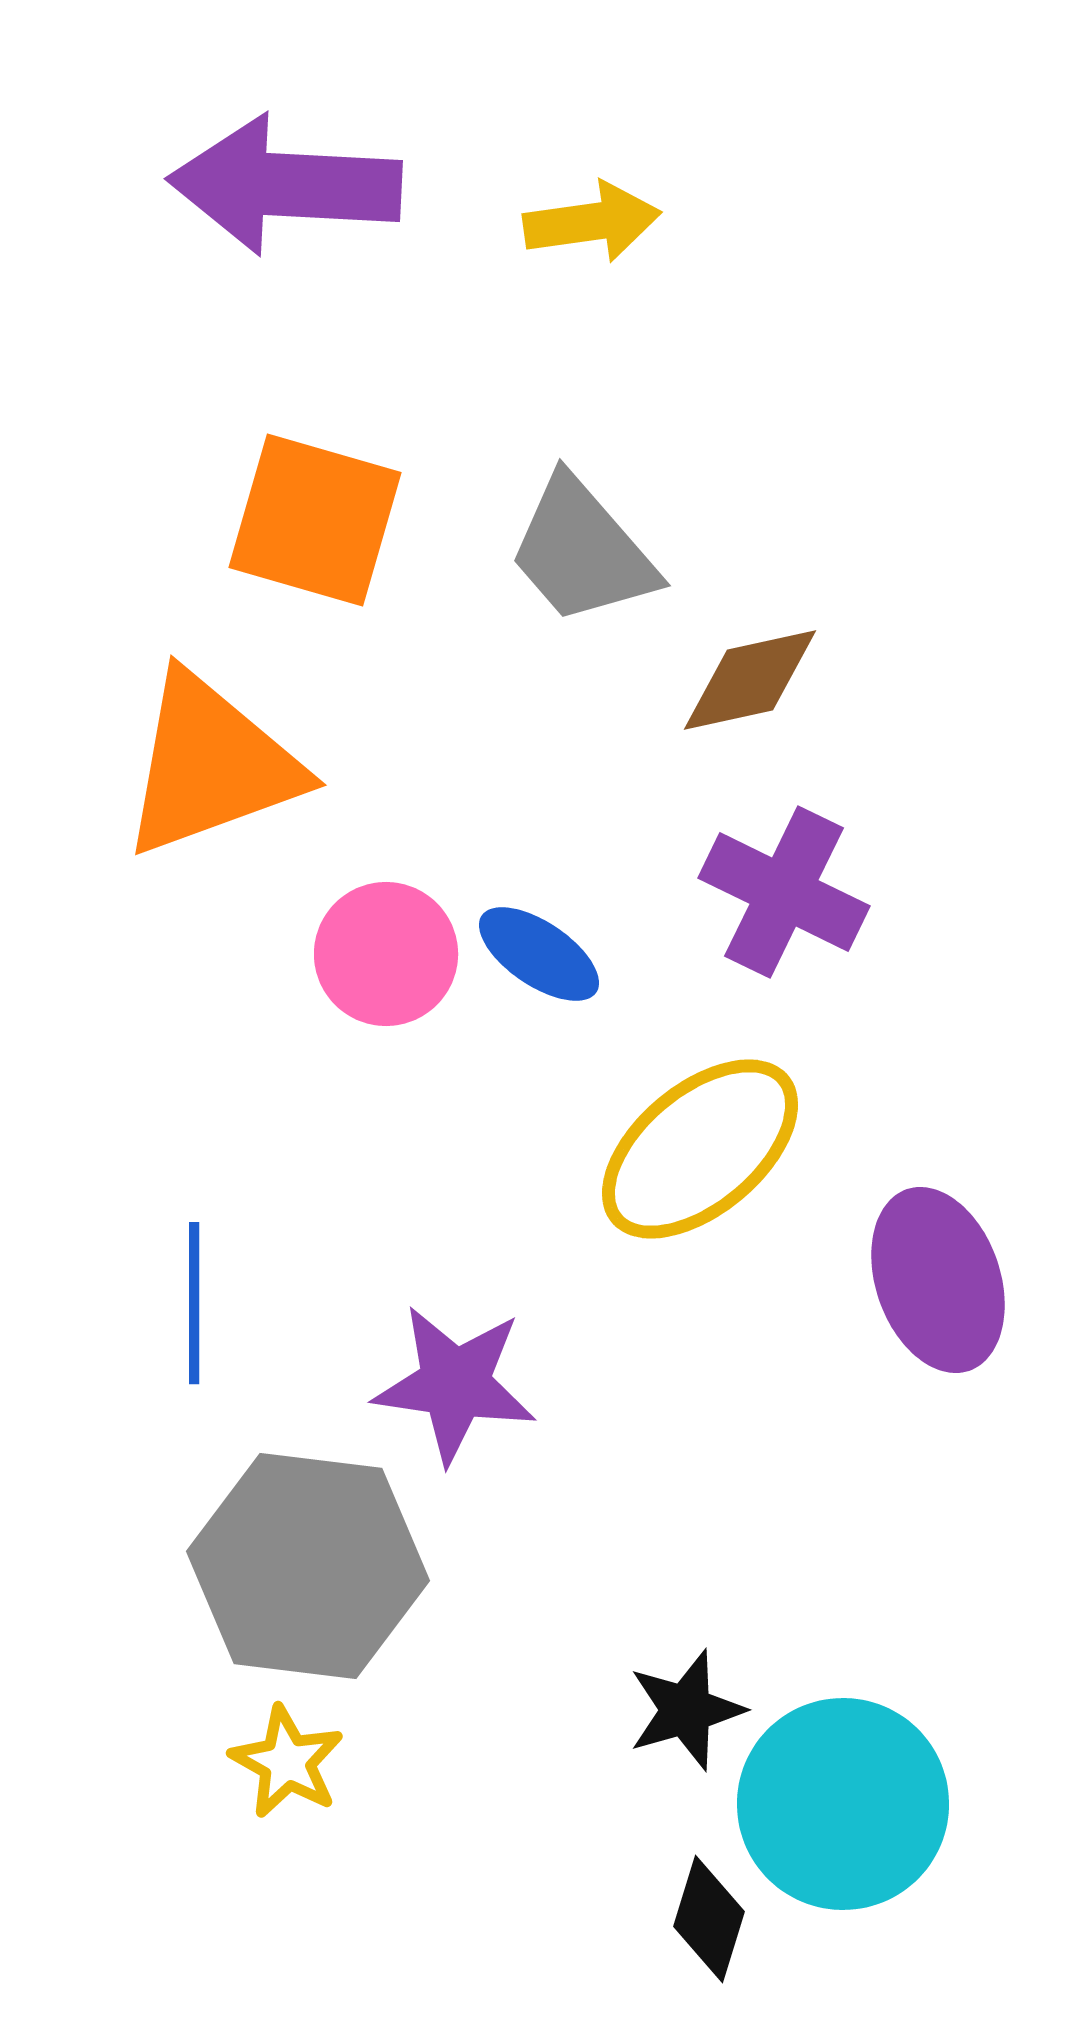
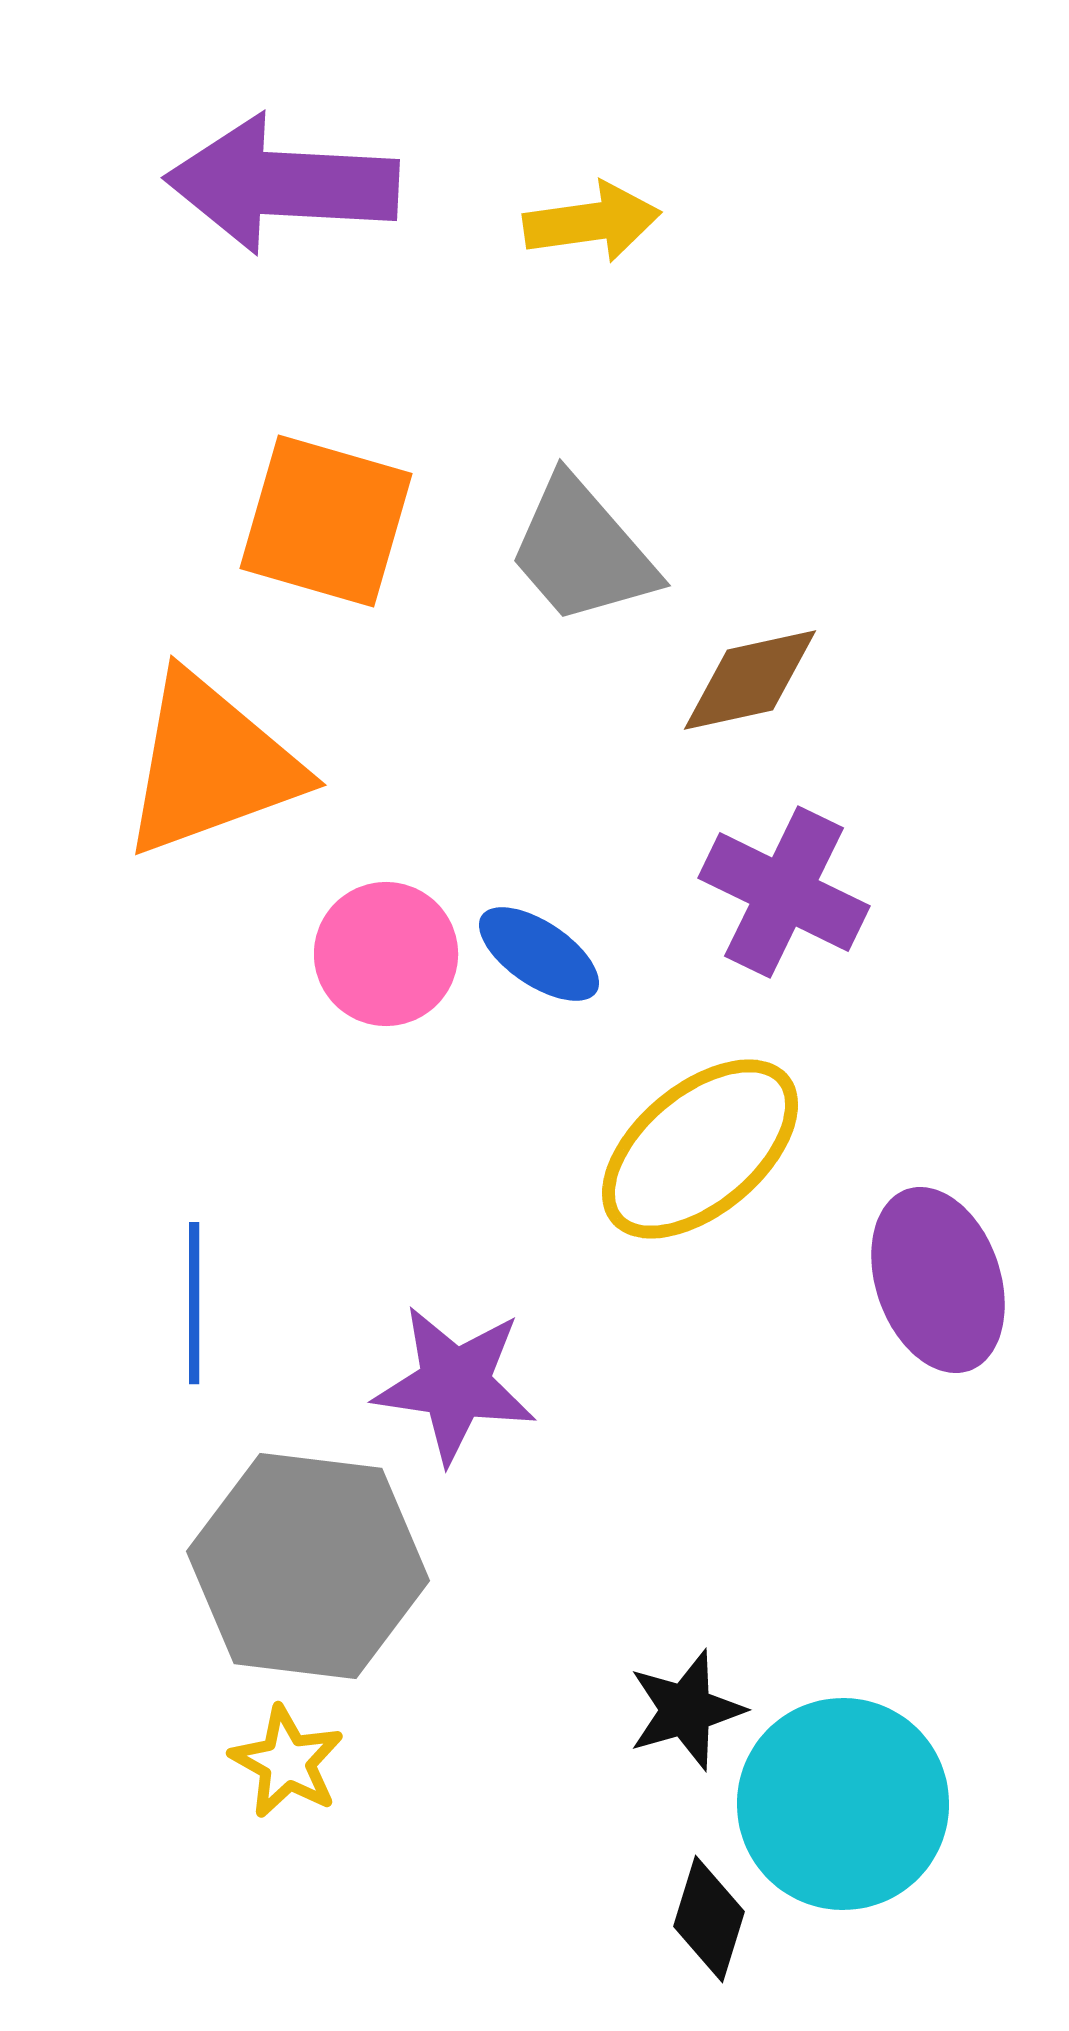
purple arrow: moved 3 px left, 1 px up
orange square: moved 11 px right, 1 px down
